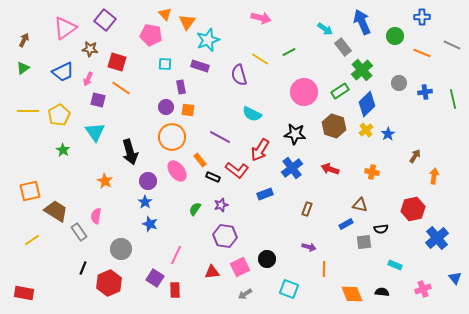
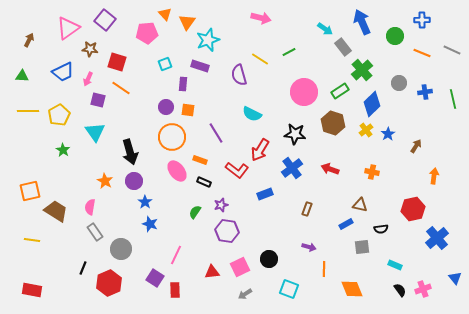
blue cross at (422, 17): moved 3 px down
pink triangle at (65, 28): moved 3 px right
pink pentagon at (151, 35): moved 4 px left, 2 px up; rotated 15 degrees counterclockwise
brown arrow at (24, 40): moved 5 px right
gray line at (452, 45): moved 5 px down
cyan square at (165, 64): rotated 24 degrees counterclockwise
green triangle at (23, 68): moved 1 px left, 8 px down; rotated 40 degrees clockwise
purple rectangle at (181, 87): moved 2 px right, 3 px up; rotated 16 degrees clockwise
blue diamond at (367, 104): moved 5 px right
brown hexagon at (334, 126): moved 1 px left, 3 px up
purple line at (220, 137): moved 4 px left, 4 px up; rotated 30 degrees clockwise
brown arrow at (415, 156): moved 1 px right, 10 px up
orange rectangle at (200, 160): rotated 32 degrees counterclockwise
black rectangle at (213, 177): moved 9 px left, 5 px down
purple circle at (148, 181): moved 14 px left
green semicircle at (195, 209): moved 3 px down
pink semicircle at (96, 216): moved 6 px left, 9 px up
gray rectangle at (79, 232): moved 16 px right
purple hexagon at (225, 236): moved 2 px right, 5 px up
yellow line at (32, 240): rotated 42 degrees clockwise
gray square at (364, 242): moved 2 px left, 5 px down
black circle at (267, 259): moved 2 px right
black semicircle at (382, 292): moved 18 px right, 2 px up; rotated 48 degrees clockwise
red rectangle at (24, 293): moved 8 px right, 3 px up
orange diamond at (352, 294): moved 5 px up
